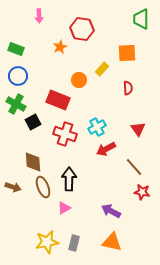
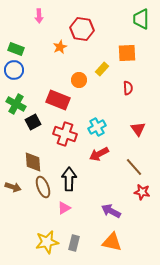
blue circle: moved 4 px left, 6 px up
red arrow: moved 7 px left, 5 px down
